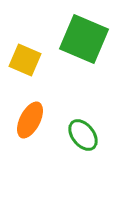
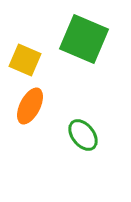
orange ellipse: moved 14 px up
